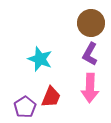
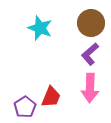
purple L-shape: rotated 20 degrees clockwise
cyan star: moved 31 px up
